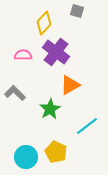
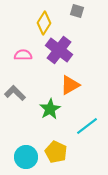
yellow diamond: rotated 10 degrees counterclockwise
purple cross: moved 3 px right, 2 px up
